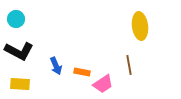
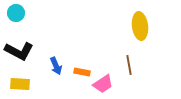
cyan circle: moved 6 px up
